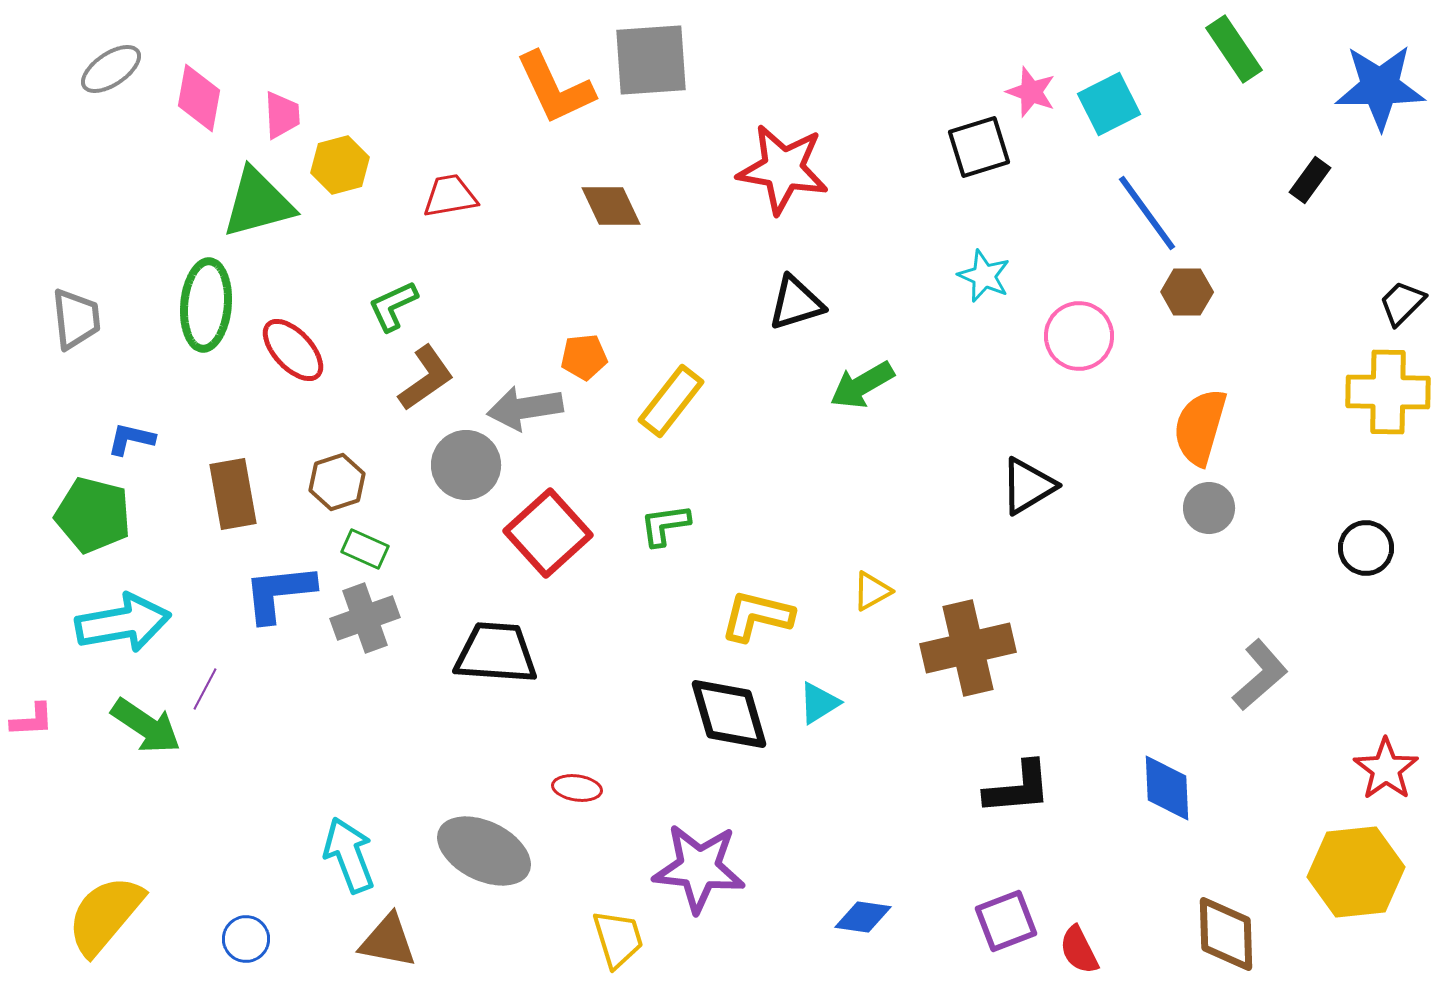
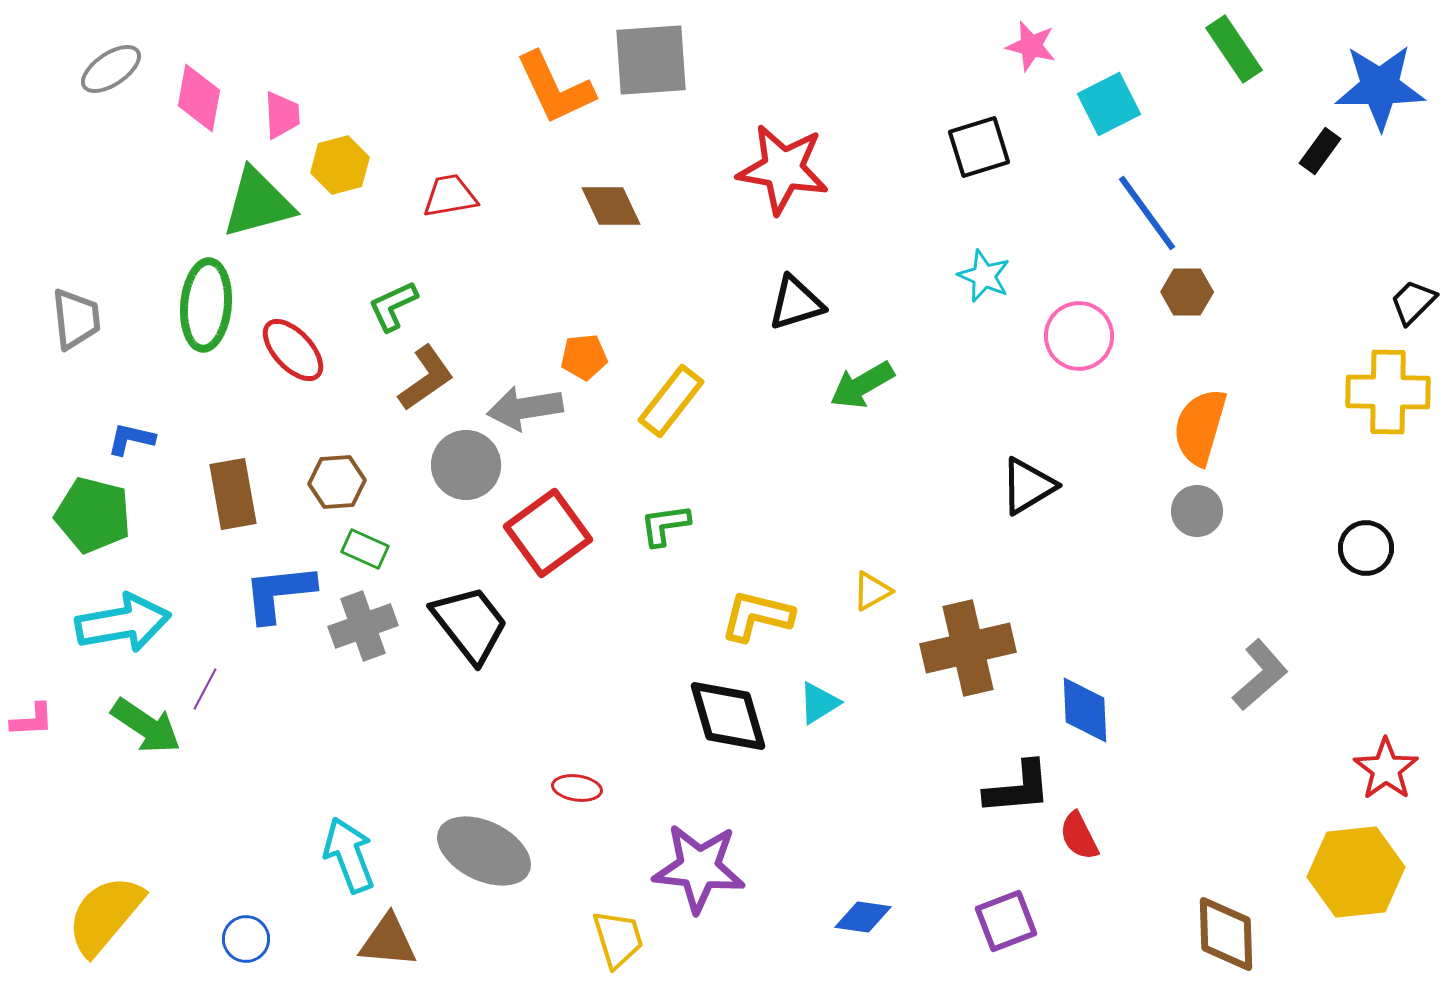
pink star at (1031, 92): moved 46 px up; rotated 6 degrees counterclockwise
black rectangle at (1310, 180): moved 10 px right, 29 px up
black trapezoid at (1402, 303): moved 11 px right, 1 px up
brown hexagon at (337, 482): rotated 14 degrees clockwise
gray circle at (1209, 508): moved 12 px left, 3 px down
red square at (548, 533): rotated 6 degrees clockwise
gray cross at (365, 618): moved 2 px left, 8 px down
black trapezoid at (496, 653): moved 26 px left, 29 px up; rotated 48 degrees clockwise
black diamond at (729, 714): moved 1 px left, 2 px down
blue diamond at (1167, 788): moved 82 px left, 78 px up
brown triangle at (388, 941): rotated 6 degrees counterclockwise
red semicircle at (1079, 950): moved 114 px up
